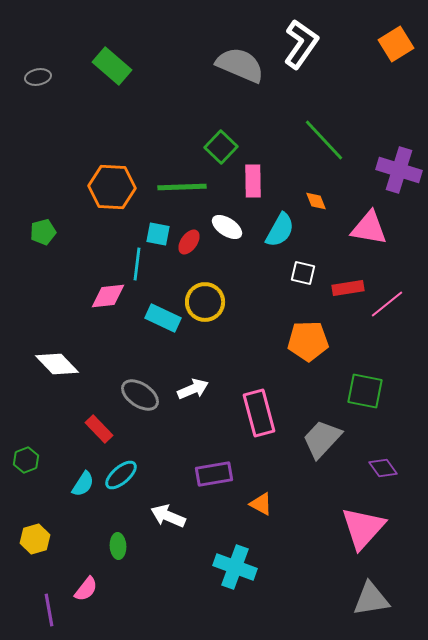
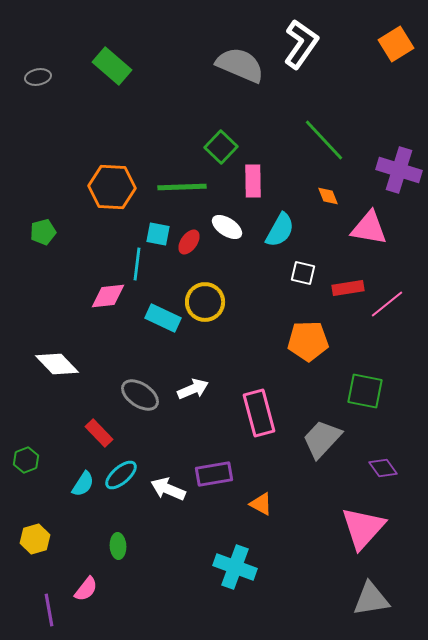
orange diamond at (316, 201): moved 12 px right, 5 px up
red rectangle at (99, 429): moved 4 px down
white arrow at (168, 516): moved 27 px up
